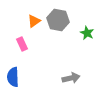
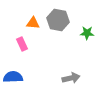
orange triangle: moved 1 px left, 2 px down; rotated 40 degrees clockwise
green star: rotated 24 degrees counterclockwise
blue semicircle: rotated 90 degrees clockwise
